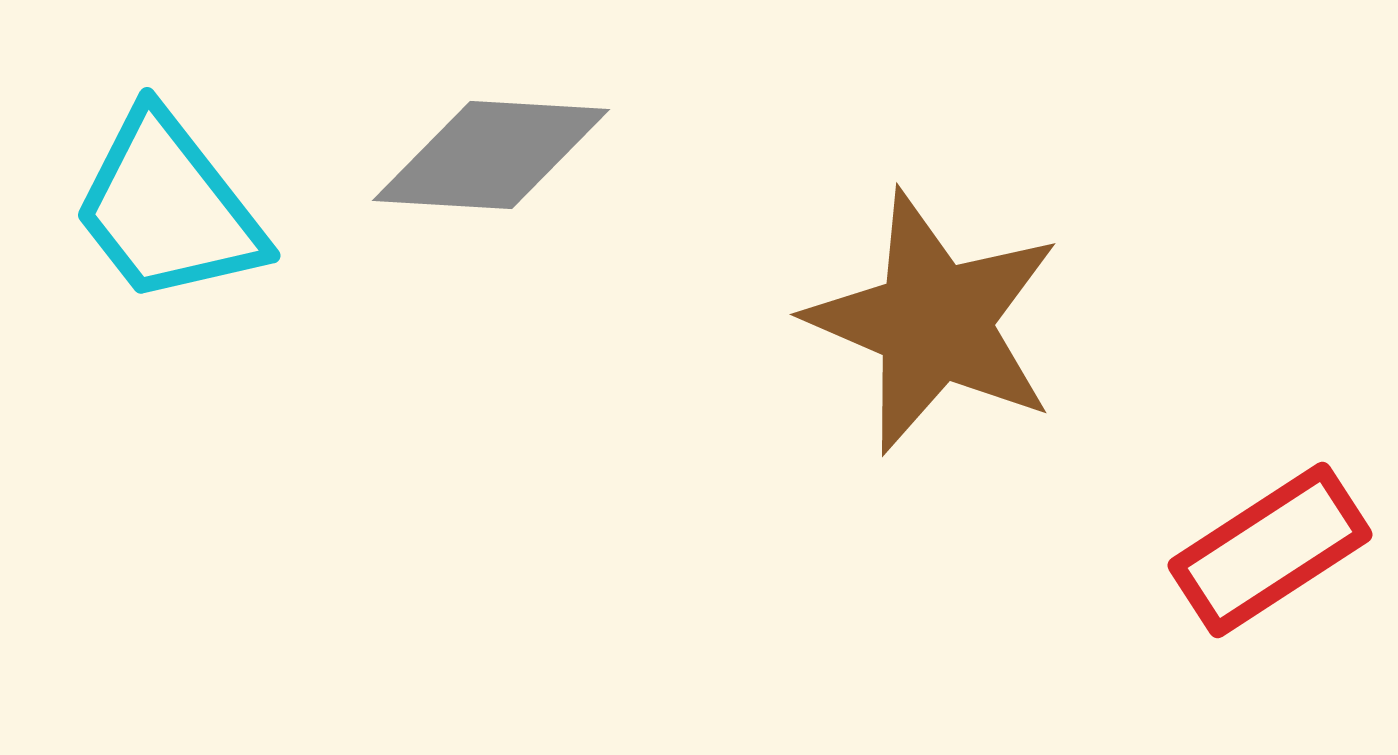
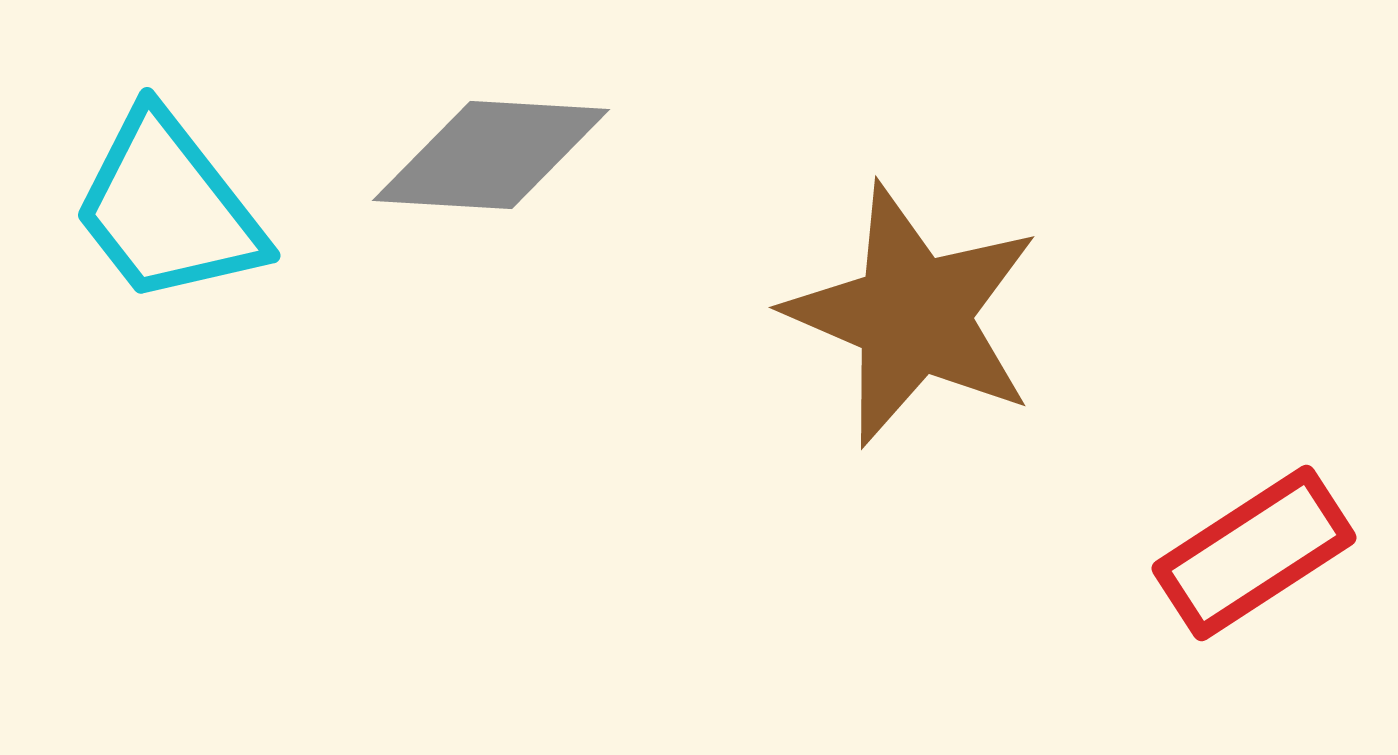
brown star: moved 21 px left, 7 px up
red rectangle: moved 16 px left, 3 px down
